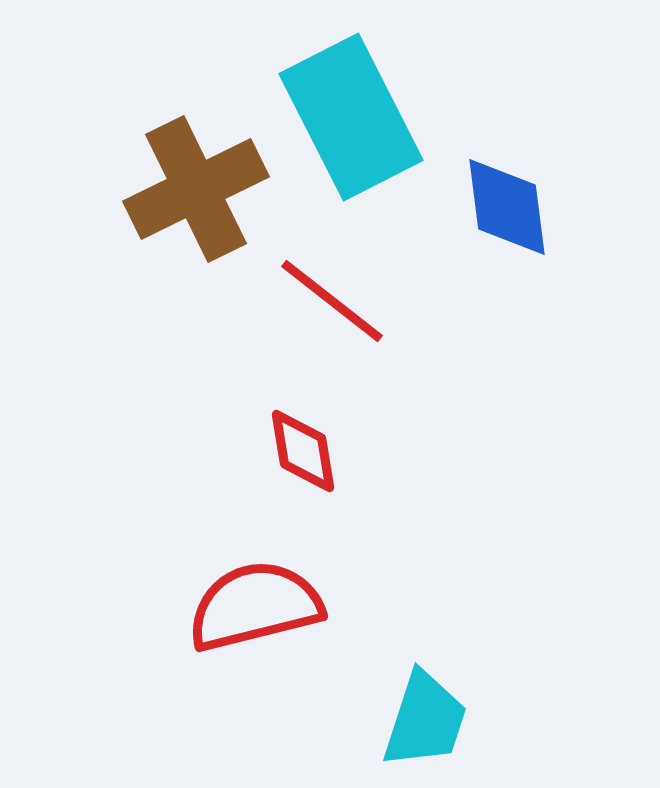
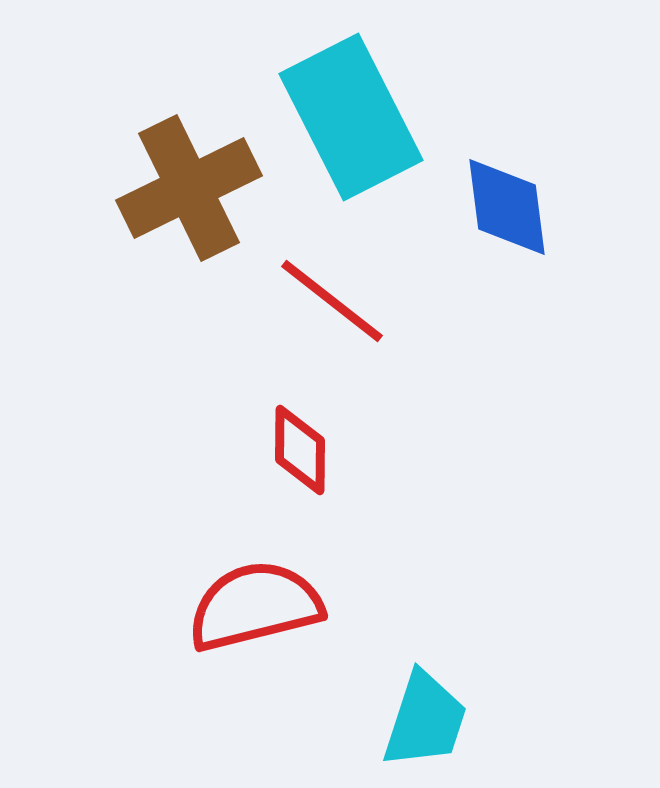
brown cross: moved 7 px left, 1 px up
red diamond: moved 3 px left, 1 px up; rotated 10 degrees clockwise
